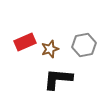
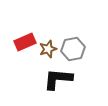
gray hexagon: moved 11 px left, 4 px down
brown star: moved 2 px left
